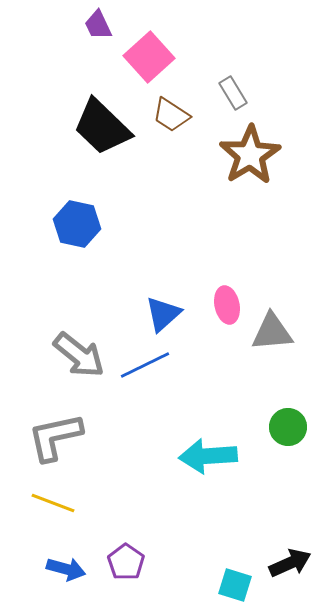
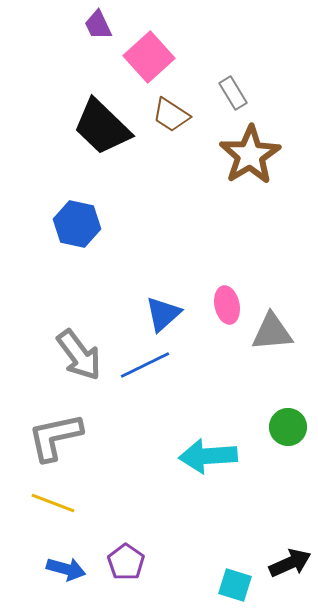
gray arrow: rotated 14 degrees clockwise
